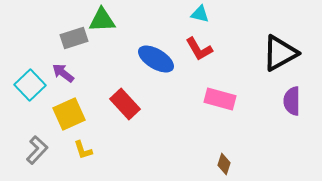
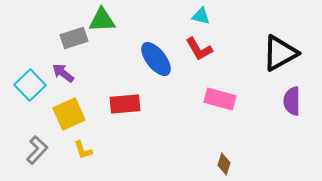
cyan triangle: moved 1 px right, 2 px down
blue ellipse: rotated 21 degrees clockwise
red rectangle: rotated 52 degrees counterclockwise
